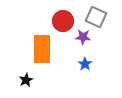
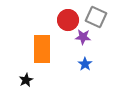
red circle: moved 5 px right, 1 px up
